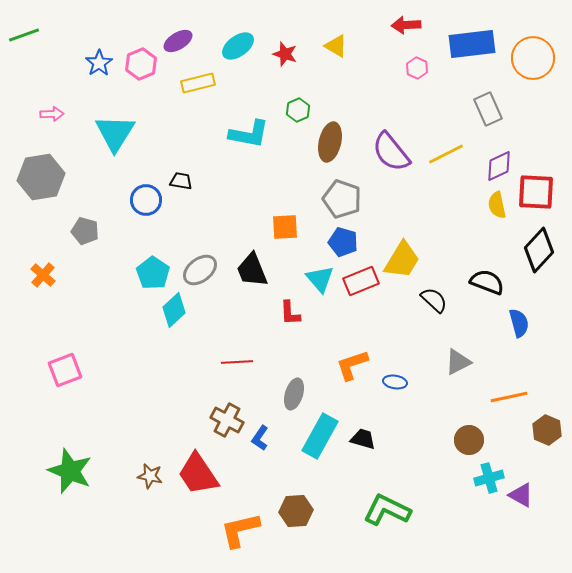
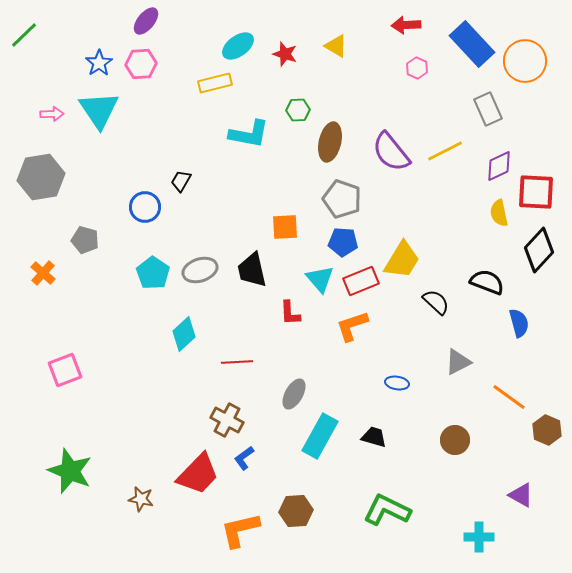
green line at (24, 35): rotated 24 degrees counterclockwise
purple ellipse at (178, 41): moved 32 px left, 20 px up; rotated 20 degrees counterclockwise
blue rectangle at (472, 44): rotated 54 degrees clockwise
orange circle at (533, 58): moved 8 px left, 3 px down
pink hexagon at (141, 64): rotated 20 degrees clockwise
yellow rectangle at (198, 83): moved 17 px right
green hexagon at (298, 110): rotated 20 degrees clockwise
cyan triangle at (115, 133): moved 16 px left, 23 px up; rotated 6 degrees counterclockwise
yellow line at (446, 154): moved 1 px left, 3 px up
black trapezoid at (181, 181): rotated 70 degrees counterclockwise
blue circle at (146, 200): moved 1 px left, 7 px down
yellow semicircle at (497, 205): moved 2 px right, 8 px down
gray pentagon at (85, 231): moved 9 px down
blue pentagon at (343, 242): rotated 12 degrees counterclockwise
gray ellipse at (200, 270): rotated 20 degrees clockwise
black trapezoid at (252, 270): rotated 9 degrees clockwise
orange cross at (43, 275): moved 2 px up
black semicircle at (434, 300): moved 2 px right, 2 px down
cyan diamond at (174, 310): moved 10 px right, 24 px down
orange L-shape at (352, 365): moved 39 px up
blue ellipse at (395, 382): moved 2 px right, 1 px down
gray ellipse at (294, 394): rotated 12 degrees clockwise
orange line at (509, 397): rotated 48 degrees clockwise
blue L-shape at (260, 438): moved 16 px left, 20 px down; rotated 20 degrees clockwise
black trapezoid at (363, 439): moved 11 px right, 2 px up
brown circle at (469, 440): moved 14 px left
red trapezoid at (198, 474): rotated 102 degrees counterclockwise
brown star at (150, 476): moved 9 px left, 23 px down
cyan cross at (489, 478): moved 10 px left, 59 px down; rotated 16 degrees clockwise
